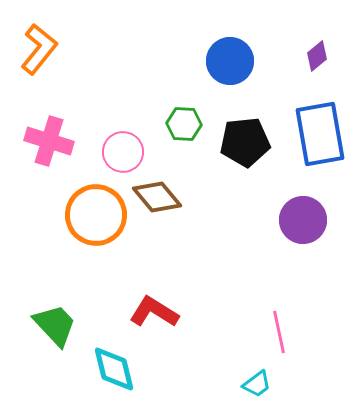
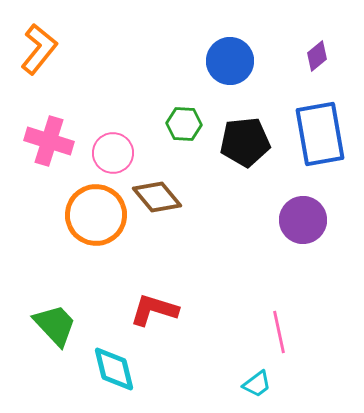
pink circle: moved 10 px left, 1 px down
red L-shape: moved 2 px up; rotated 15 degrees counterclockwise
